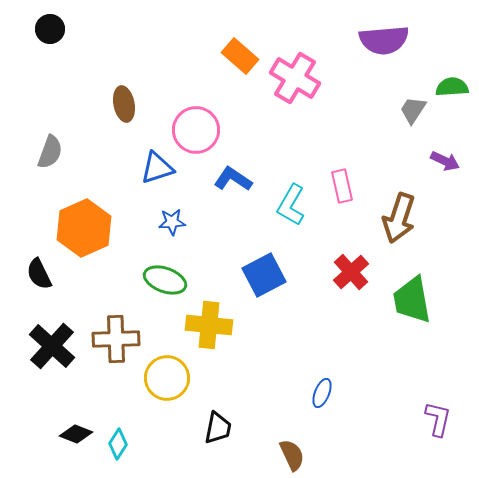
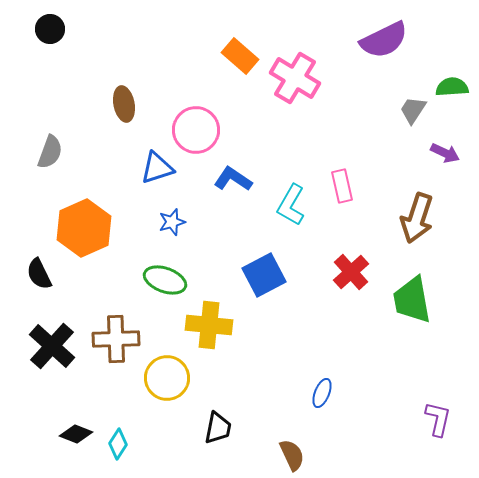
purple semicircle: rotated 21 degrees counterclockwise
purple arrow: moved 8 px up
brown arrow: moved 18 px right
blue star: rotated 12 degrees counterclockwise
